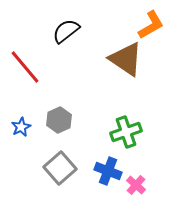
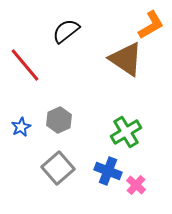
red line: moved 2 px up
green cross: rotated 12 degrees counterclockwise
gray square: moved 2 px left
